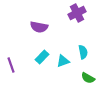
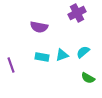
cyan semicircle: rotated 120 degrees counterclockwise
cyan rectangle: rotated 56 degrees clockwise
cyan triangle: moved 1 px left, 6 px up
